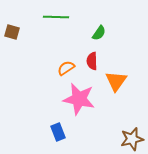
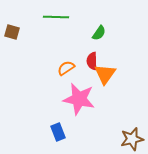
orange triangle: moved 11 px left, 7 px up
